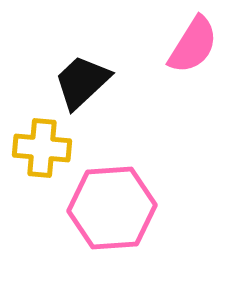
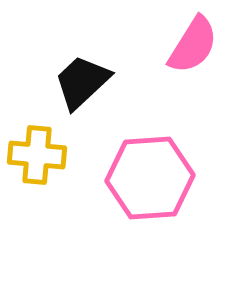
yellow cross: moved 5 px left, 7 px down
pink hexagon: moved 38 px right, 30 px up
